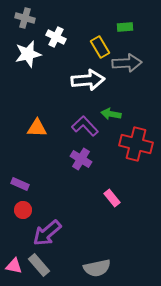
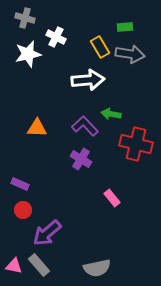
gray arrow: moved 3 px right, 9 px up; rotated 12 degrees clockwise
